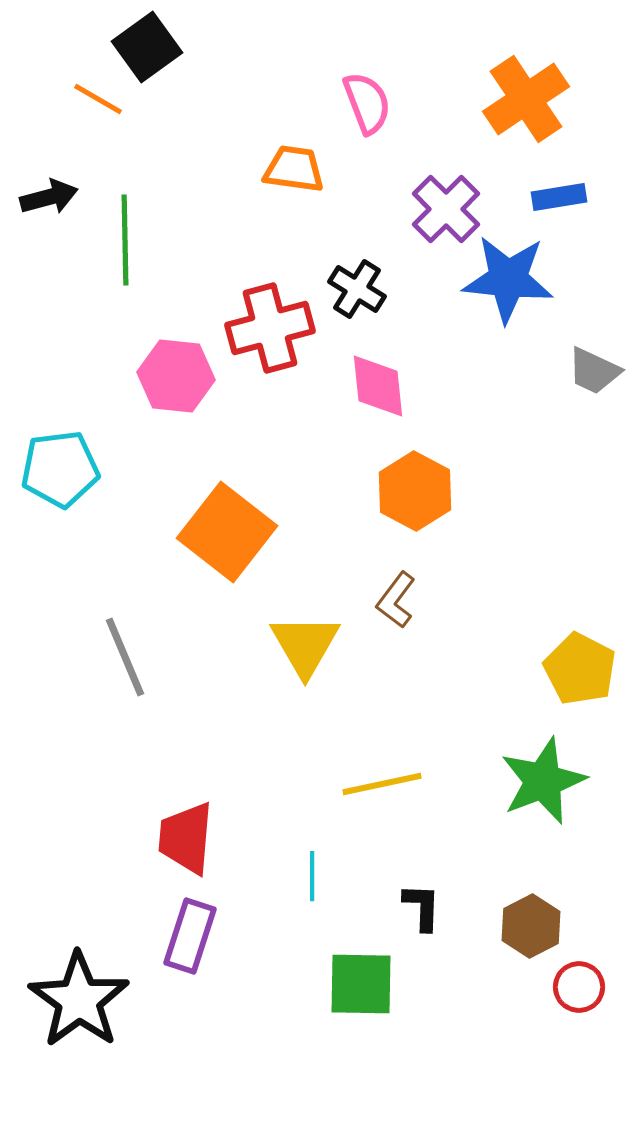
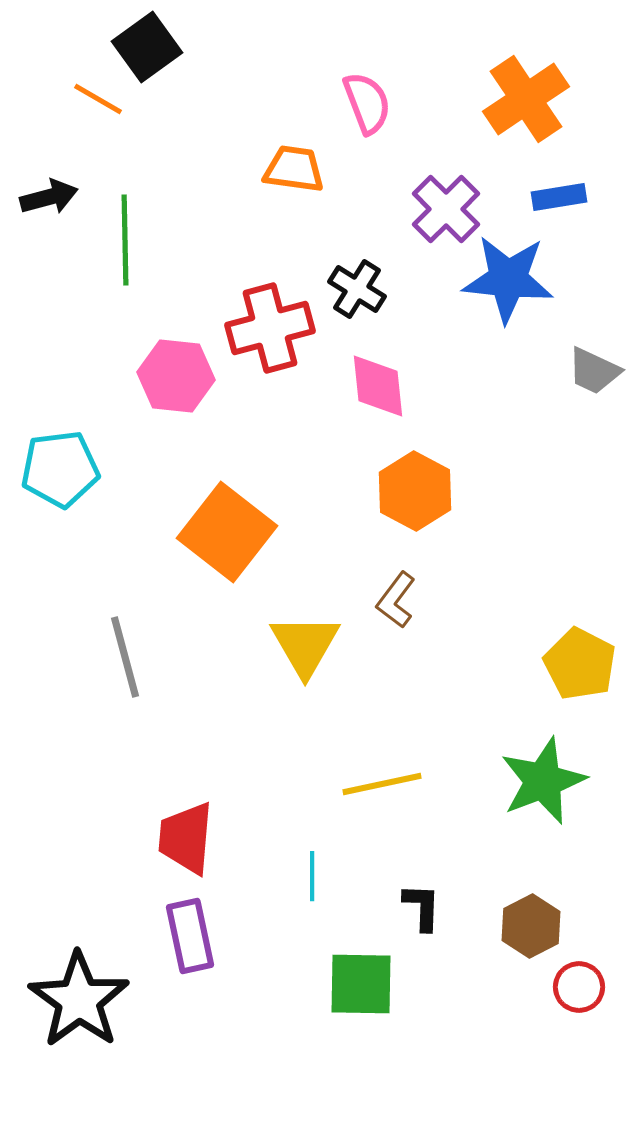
gray line: rotated 8 degrees clockwise
yellow pentagon: moved 5 px up
purple rectangle: rotated 30 degrees counterclockwise
